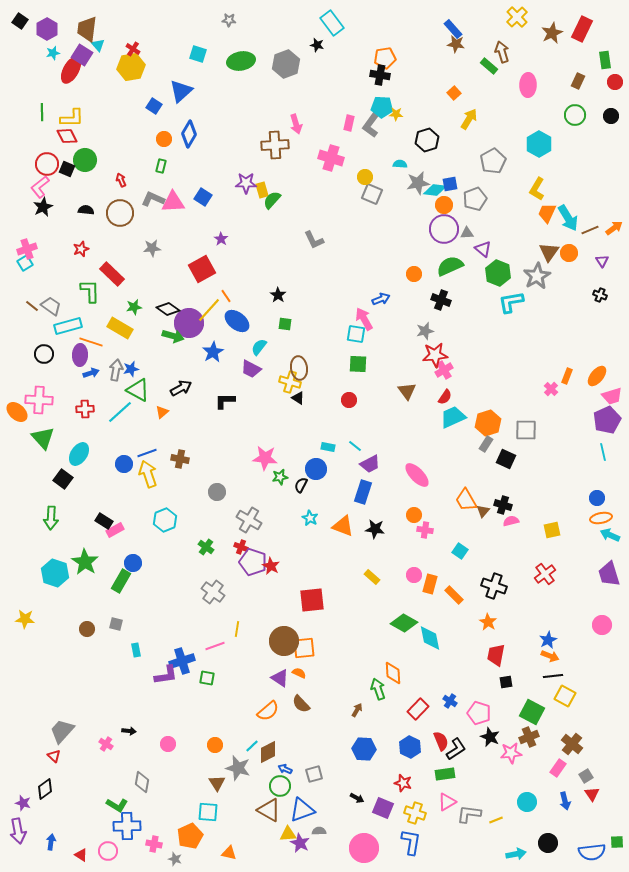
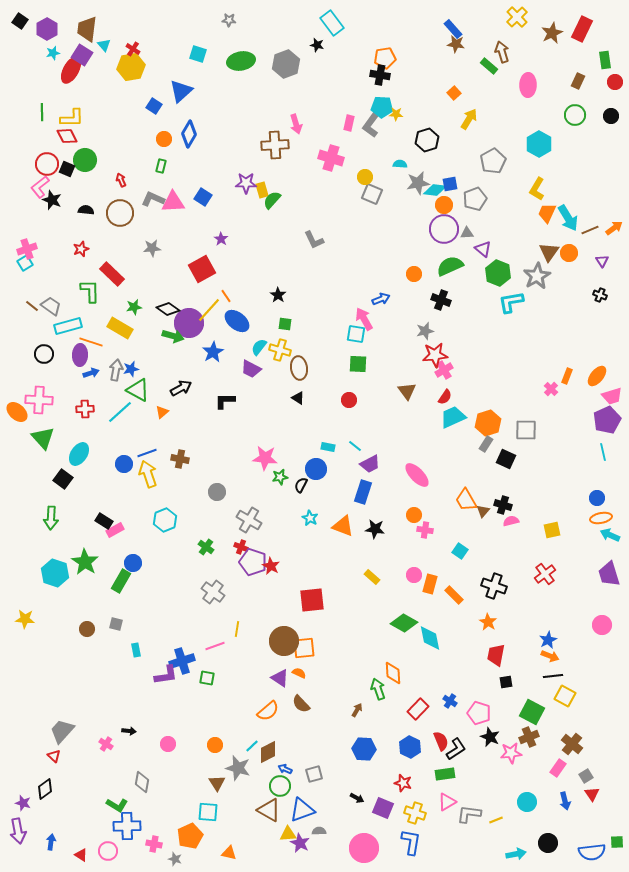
cyan triangle at (98, 45): moved 6 px right
black star at (43, 207): moved 9 px right, 7 px up; rotated 24 degrees counterclockwise
yellow cross at (290, 382): moved 10 px left, 32 px up
